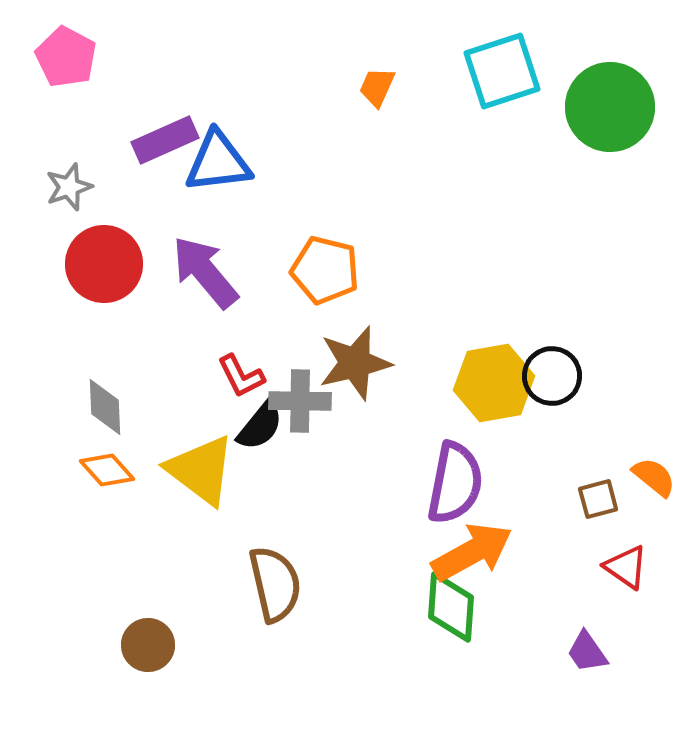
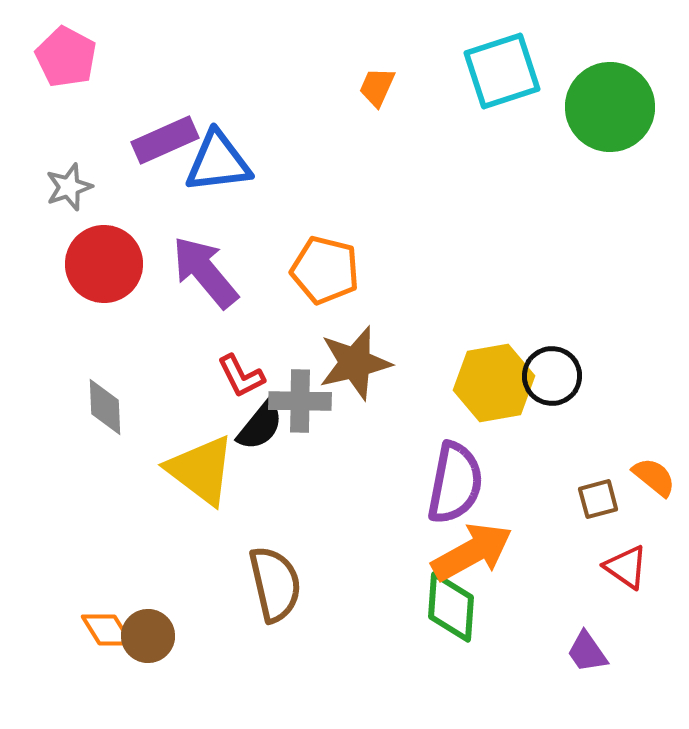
orange diamond: moved 160 px down; rotated 10 degrees clockwise
brown circle: moved 9 px up
